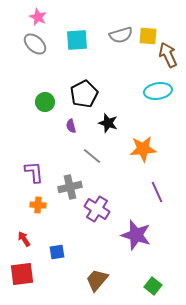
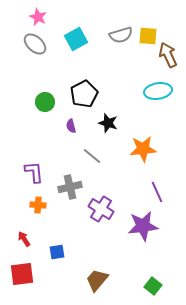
cyan square: moved 1 px left, 1 px up; rotated 25 degrees counterclockwise
purple cross: moved 4 px right
purple star: moved 7 px right, 9 px up; rotated 24 degrees counterclockwise
